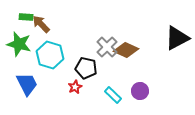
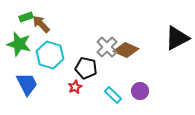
green rectangle: rotated 24 degrees counterclockwise
